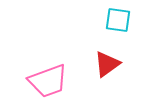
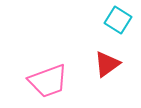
cyan square: rotated 24 degrees clockwise
